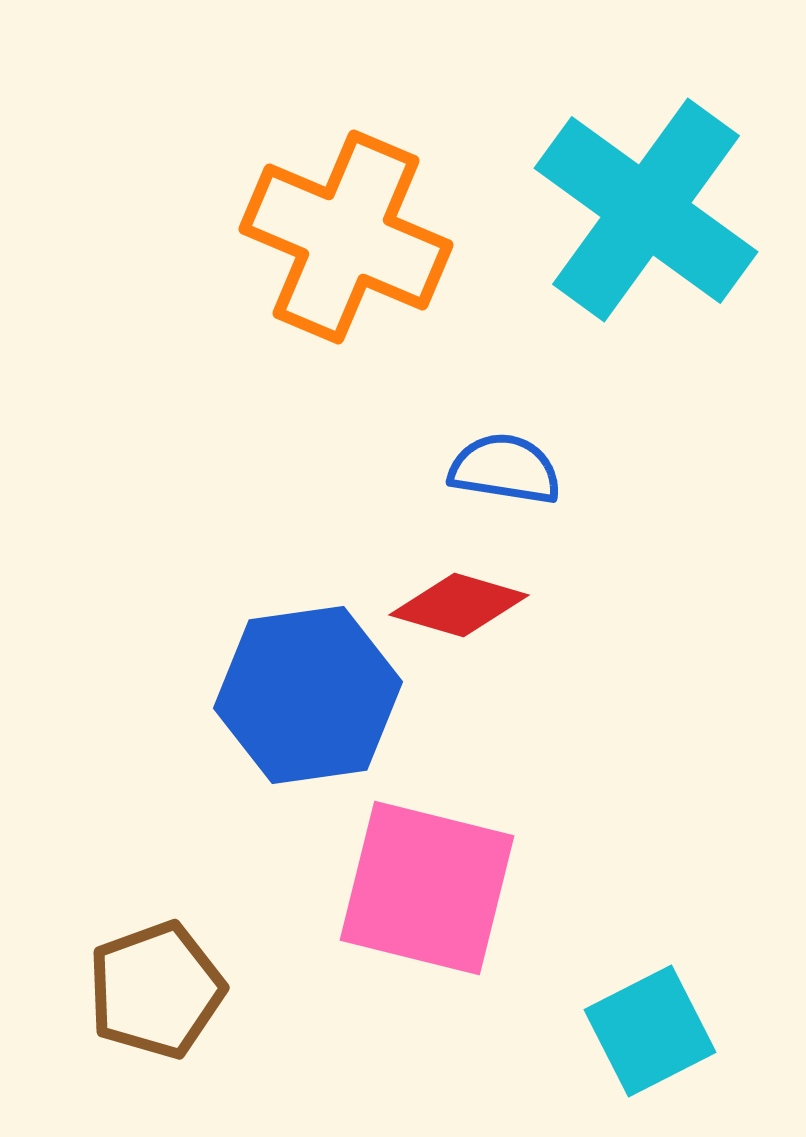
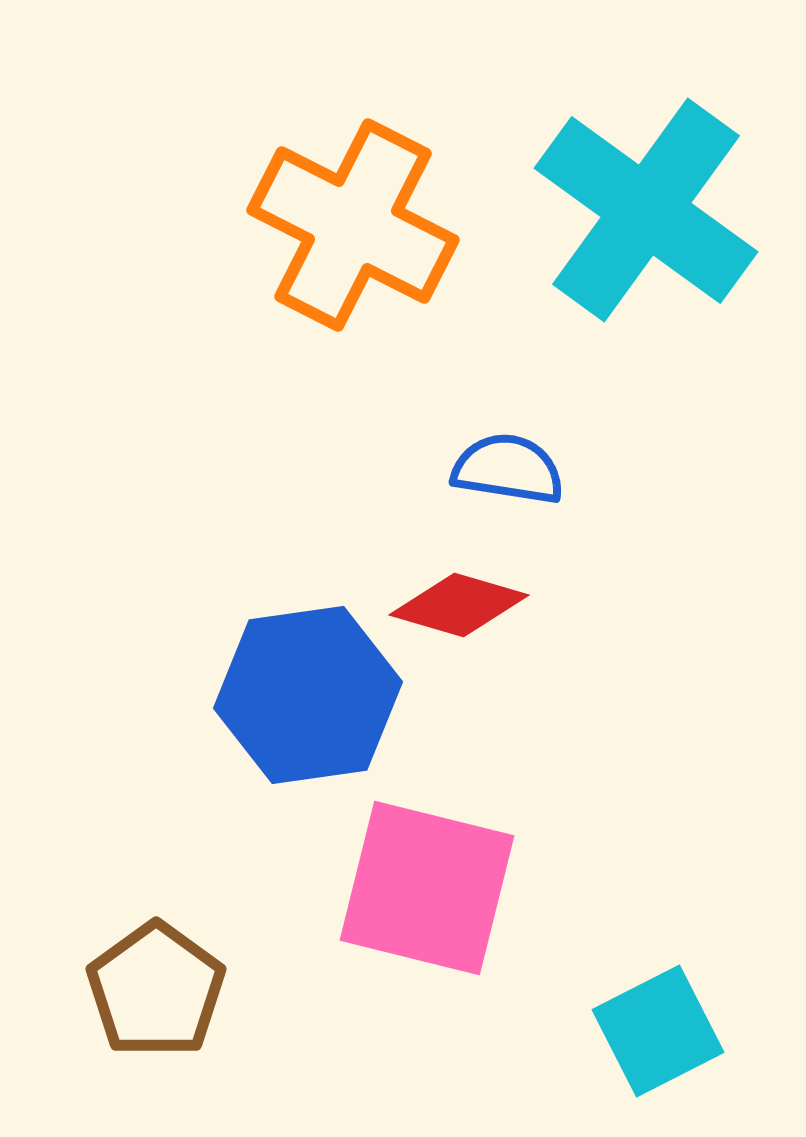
orange cross: moved 7 px right, 12 px up; rotated 4 degrees clockwise
blue semicircle: moved 3 px right
brown pentagon: rotated 16 degrees counterclockwise
cyan square: moved 8 px right
